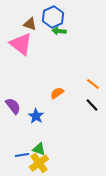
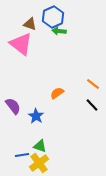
green triangle: moved 1 px right, 3 px up
